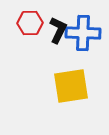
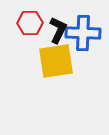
yellow square: moved 15 px left, 25 px up
